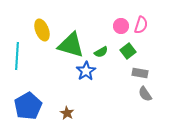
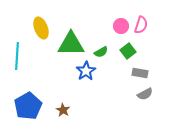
yellow ellipse: moved 1 px left, 2 px up
green triangle: moved 1 px up; rotated 16 degrees counterclockwise
gray semicircle: rotated 84 degrees counterclockwise
brown star: moved 4 px left, 3 px up
